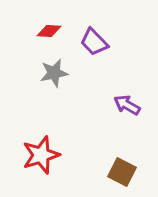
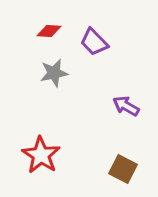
purple arrow: moved 1 px left, 1 px down
red star: rotated 21 degrees counterclockwise
brown square: moved 1 px right, 3 px up
